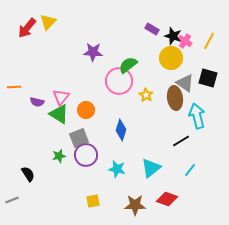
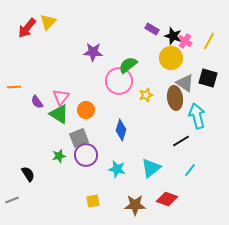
yellow star: rotated 24 degrees clockwise
purple semicircle: rotated 40 degrees clockwise
